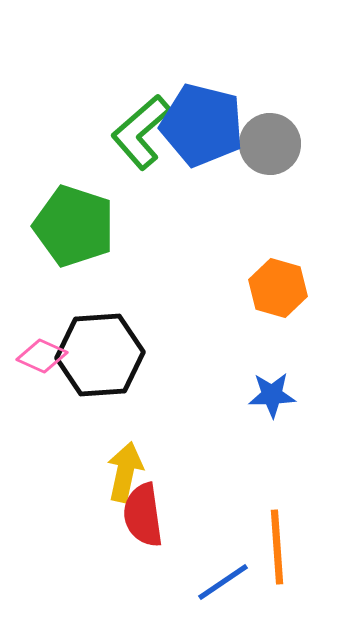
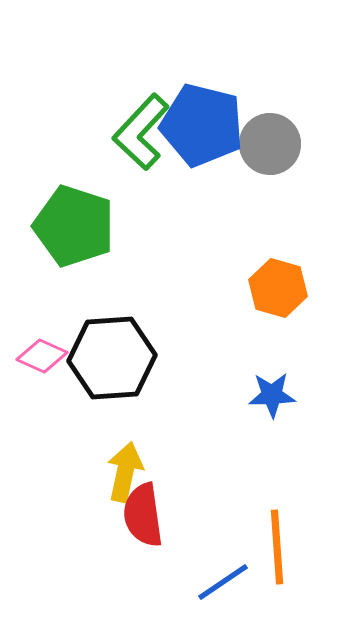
green L-shape: rotated 6 degrees counterclockwise
black hexagon: moved 12 px right, 3 px down
